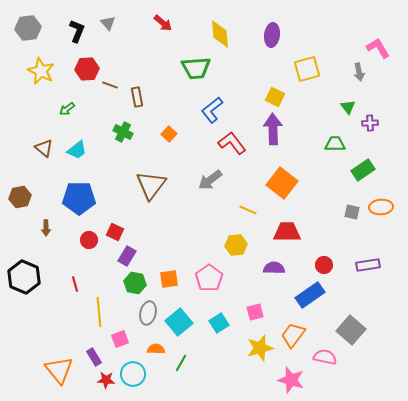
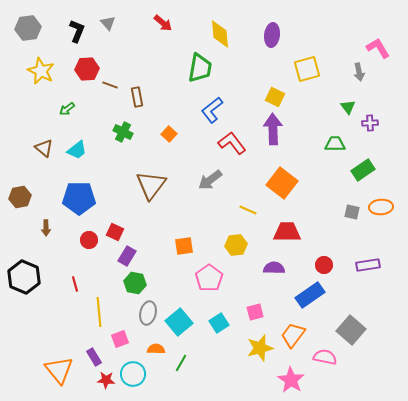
green trapezoid at (196, 68): moved 4 px right; rotated 76 degrees counterclockwise
orange square at (169, 279): moved 15 px right, 33 px up
pink star at (291, 380): rotated 16 degrees clockwise
